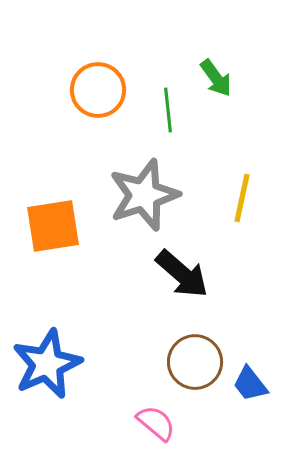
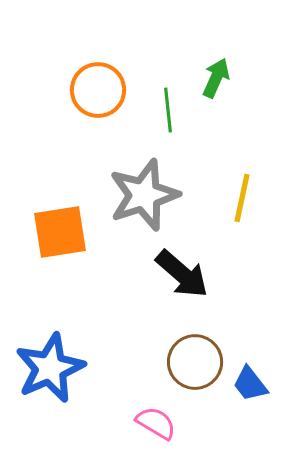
green arrow: rotated 120 degrees counterclockwise
orange square: moved 7 px right, 6 px down
blue star: moved 3 px right, 4 px down
pink semicircle: rotated 9 degrees counterclockwise
